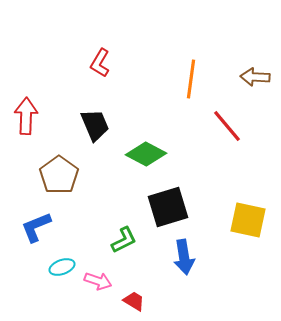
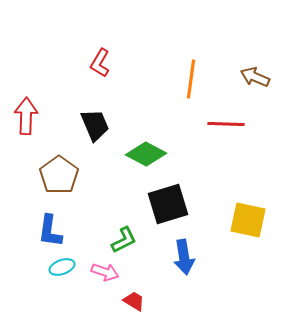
brown arrow: rotated 20 degrees clockwise
red line: moved 1 px left, 2 px up; rotated 48 degrees counterclockwise
black square: moved 3 px up
blue L-shape: moved 14 px right, 4 px down; rotated 60 degrees counterclockwise
pink arrow: moved 7 px right, 9 px up
